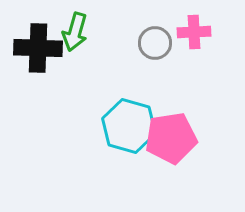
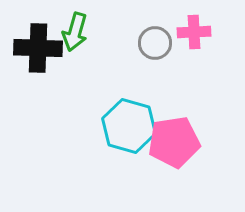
pink pentagon: moved 3 px right, 4 px down
